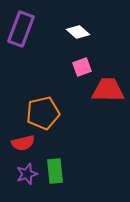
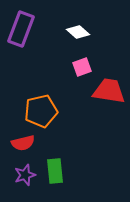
red trapezoid: moved 1 px right, 1 px down; rotated 8 degrees clockwise
orange pentagon: moved 2 px left, 2 px up
purple star: moved 2 px left, 1 px down
